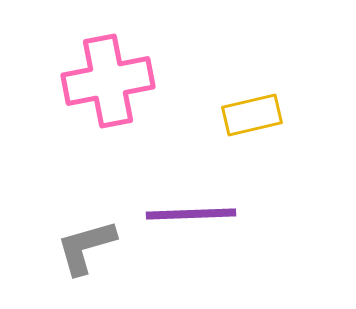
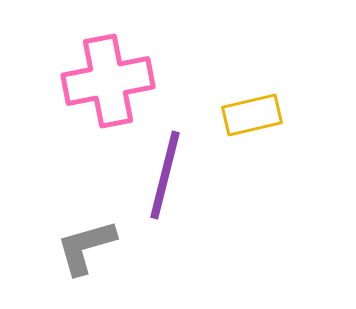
purple line: moved 26 px left, 39 px up; rotated 74 degrees counterclockwise
